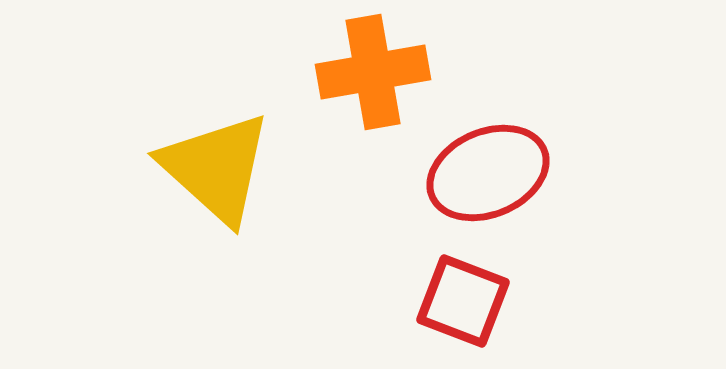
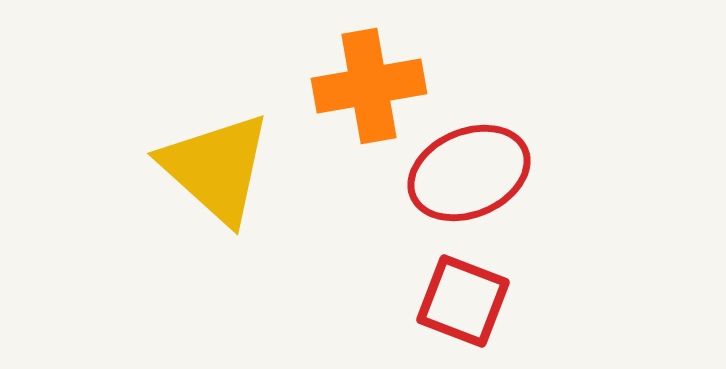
orange cross: moved 4 px left, 14 px down
red ellipse: moved 19 px left
